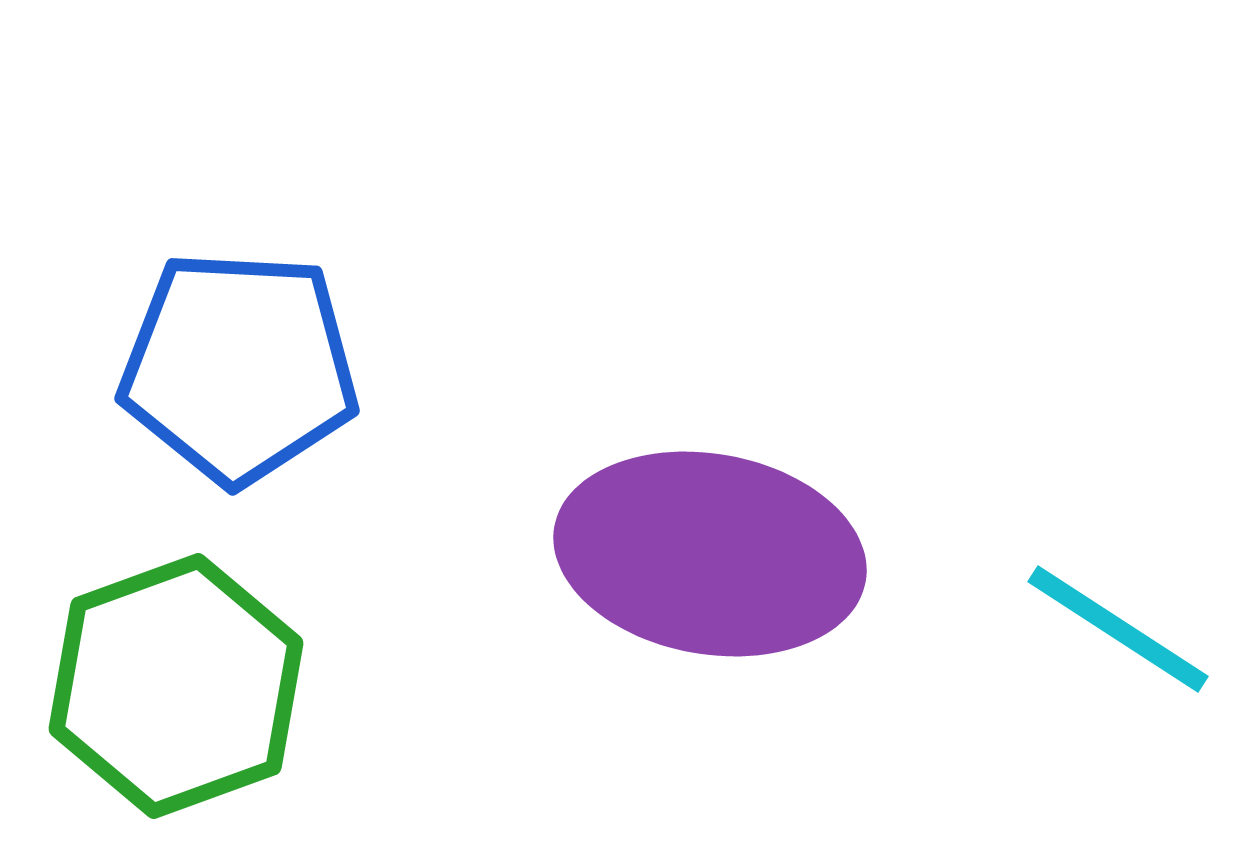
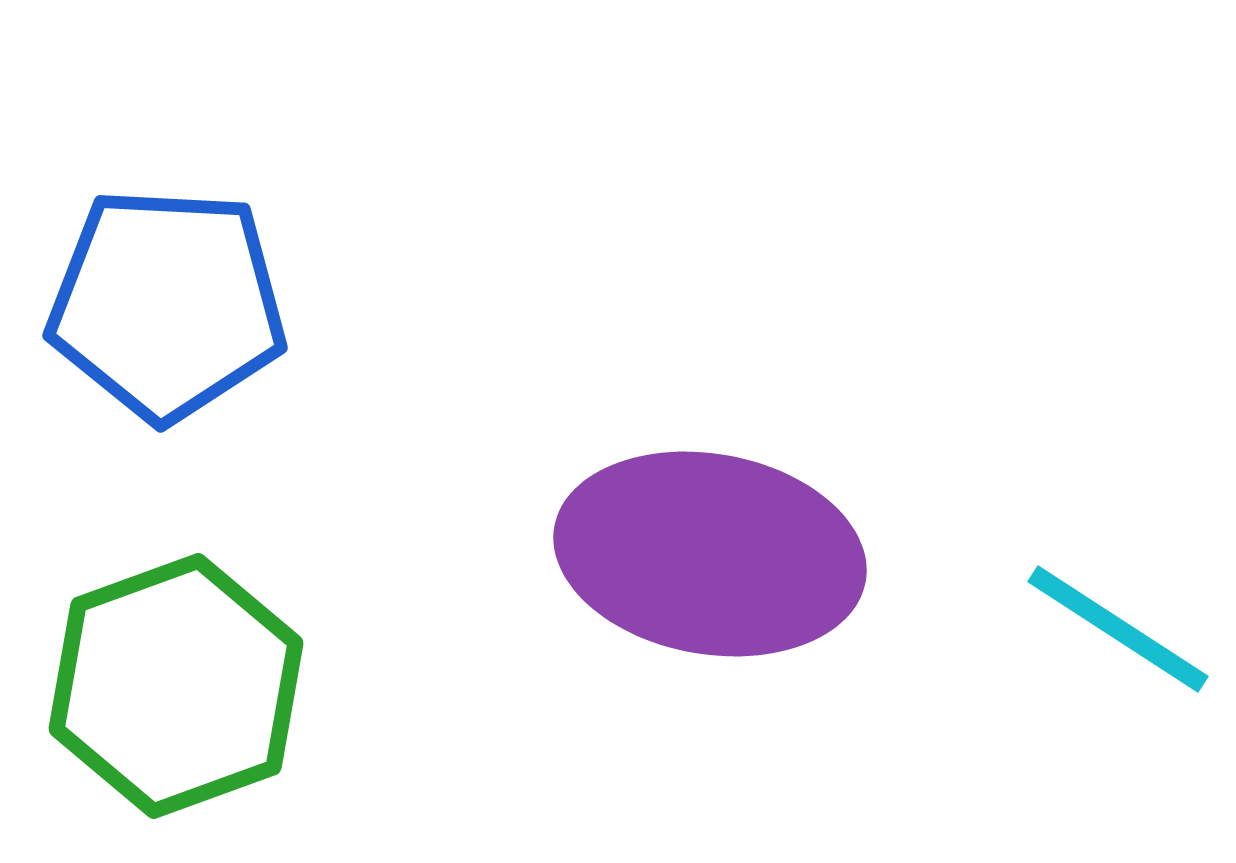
blue pentagon: moved 72 px left, 63 px up
